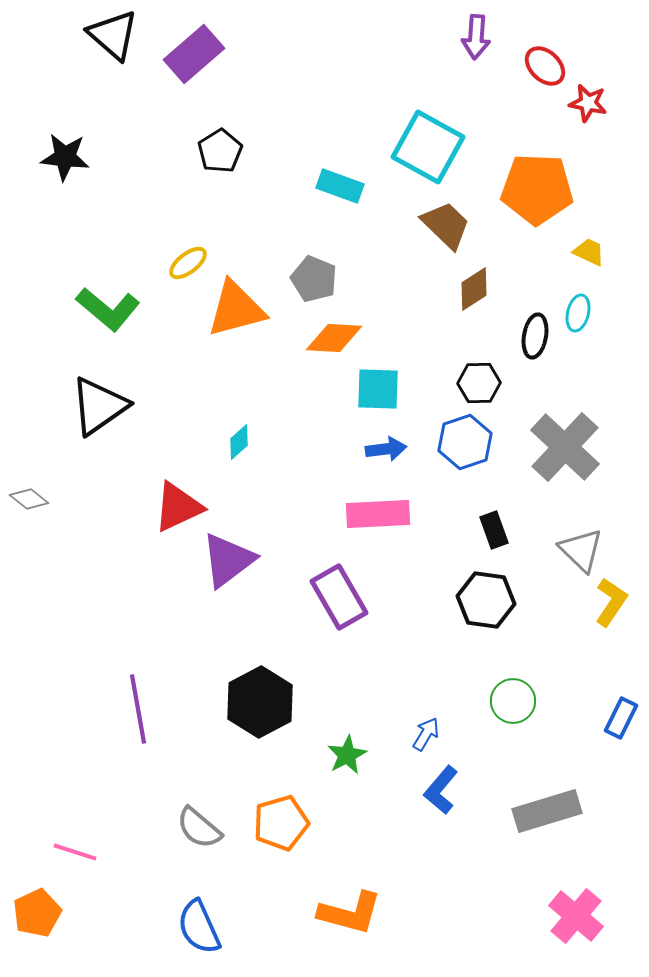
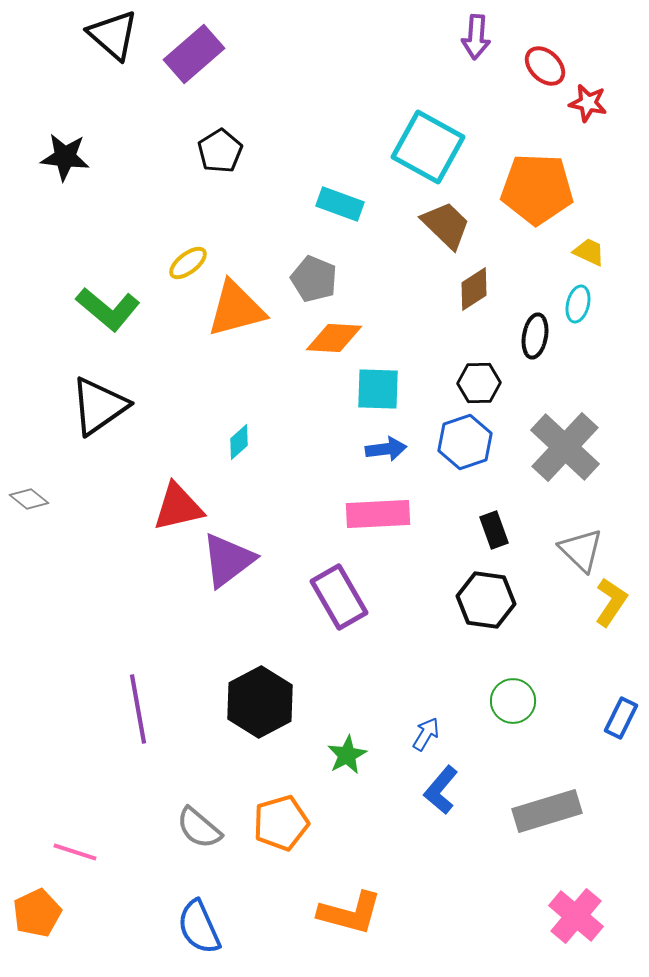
cyan rectangle at (340, 186): moved 18 px down
cyan ellipse at (578, 313): moved 9 px up
red triangle at (178, 507): rotated 12 degrees clockwise
